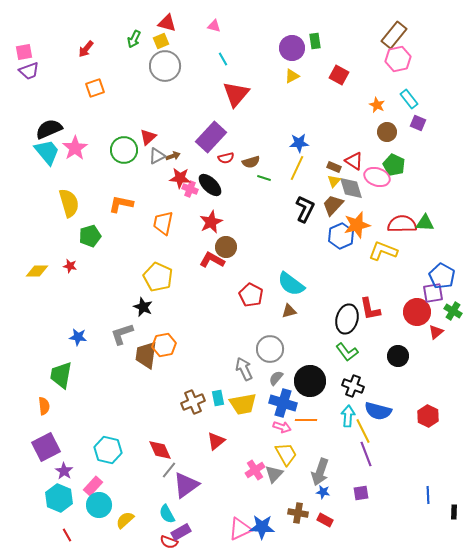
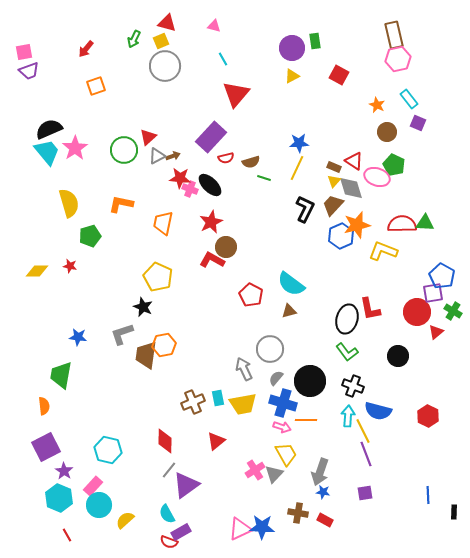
brown rectangle at (394, 35): rotated 52 degrees counterclockwise
orange square at (95, 88): moved 1 px right, 2 px up
red diamond at (160, 450): moved 5 px right, 9 px up; rotated 25 degrees clockwise
purple square at (361, 493): moved 4 px right
